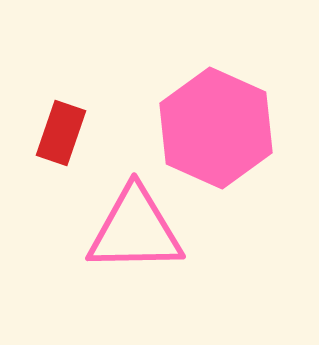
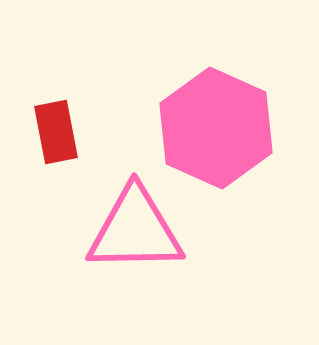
red rectangle: moved 5 px left, 1 px up; rotated 30 degrees counterclockwise
